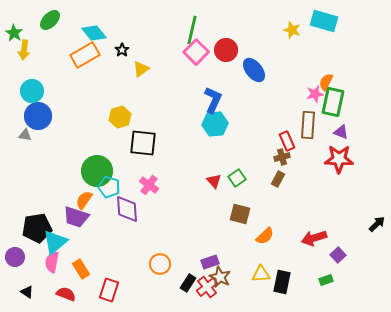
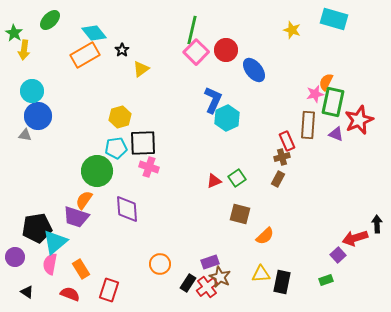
cyan rectangle at (324, 21): moved 10 px right, 2 px up
cyan hexagon at (215, 124): moved 12 px right, 6 px up; rotated 20 degrees counterclockwise
purple triangle at (341, 132): moved 5 px left, 2 px down
black square at (143, 143): rotated 8 degrees counterclockwise
red star at (339, 159): moved 20 px right, 39 px up; rotated 24 degrees counterclockwise
red triangle at (214, 181): rotated 49 degrees clockwise
pink cross at (149, 185): moved 18 px up; rotated 18 degrees counterclockwise
cyan pentagon at (109, 187): moved 7 px right, 39 px up; rotated 25 degrees counterclockwise
black arrow at (377, 224): rotated 48 degrees counterclockwise
red arrow at (314, 238): moved 41 px right
pink semicircle at (52, 262): moved 2 px left, 2 px down
red semicircle at (66, 294): moved 4 px right
